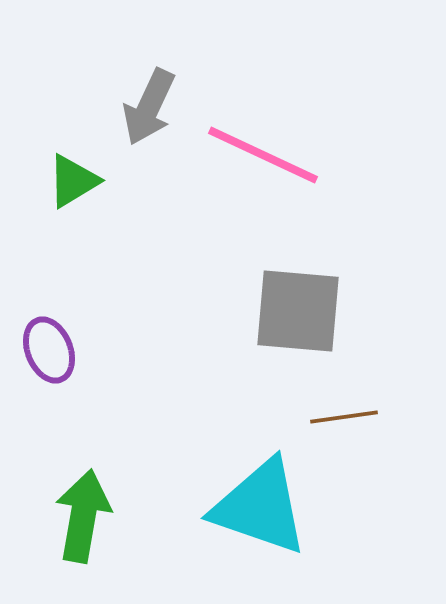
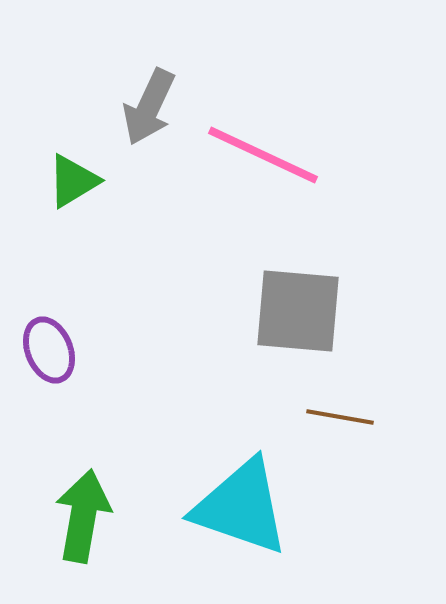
brown line: moved 4 px left; rotated 18 degrees clockwise
cyan triangle: moved 19 px left
